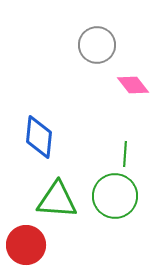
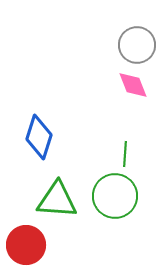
gray circle: moved 40 px right
pink diamond: rotated 16 degrees clockwise
blue diamond: rotated 12 degrees clockwise
